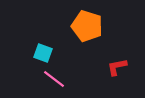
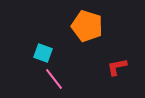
pink line: rotated 15 degrees clockwise
